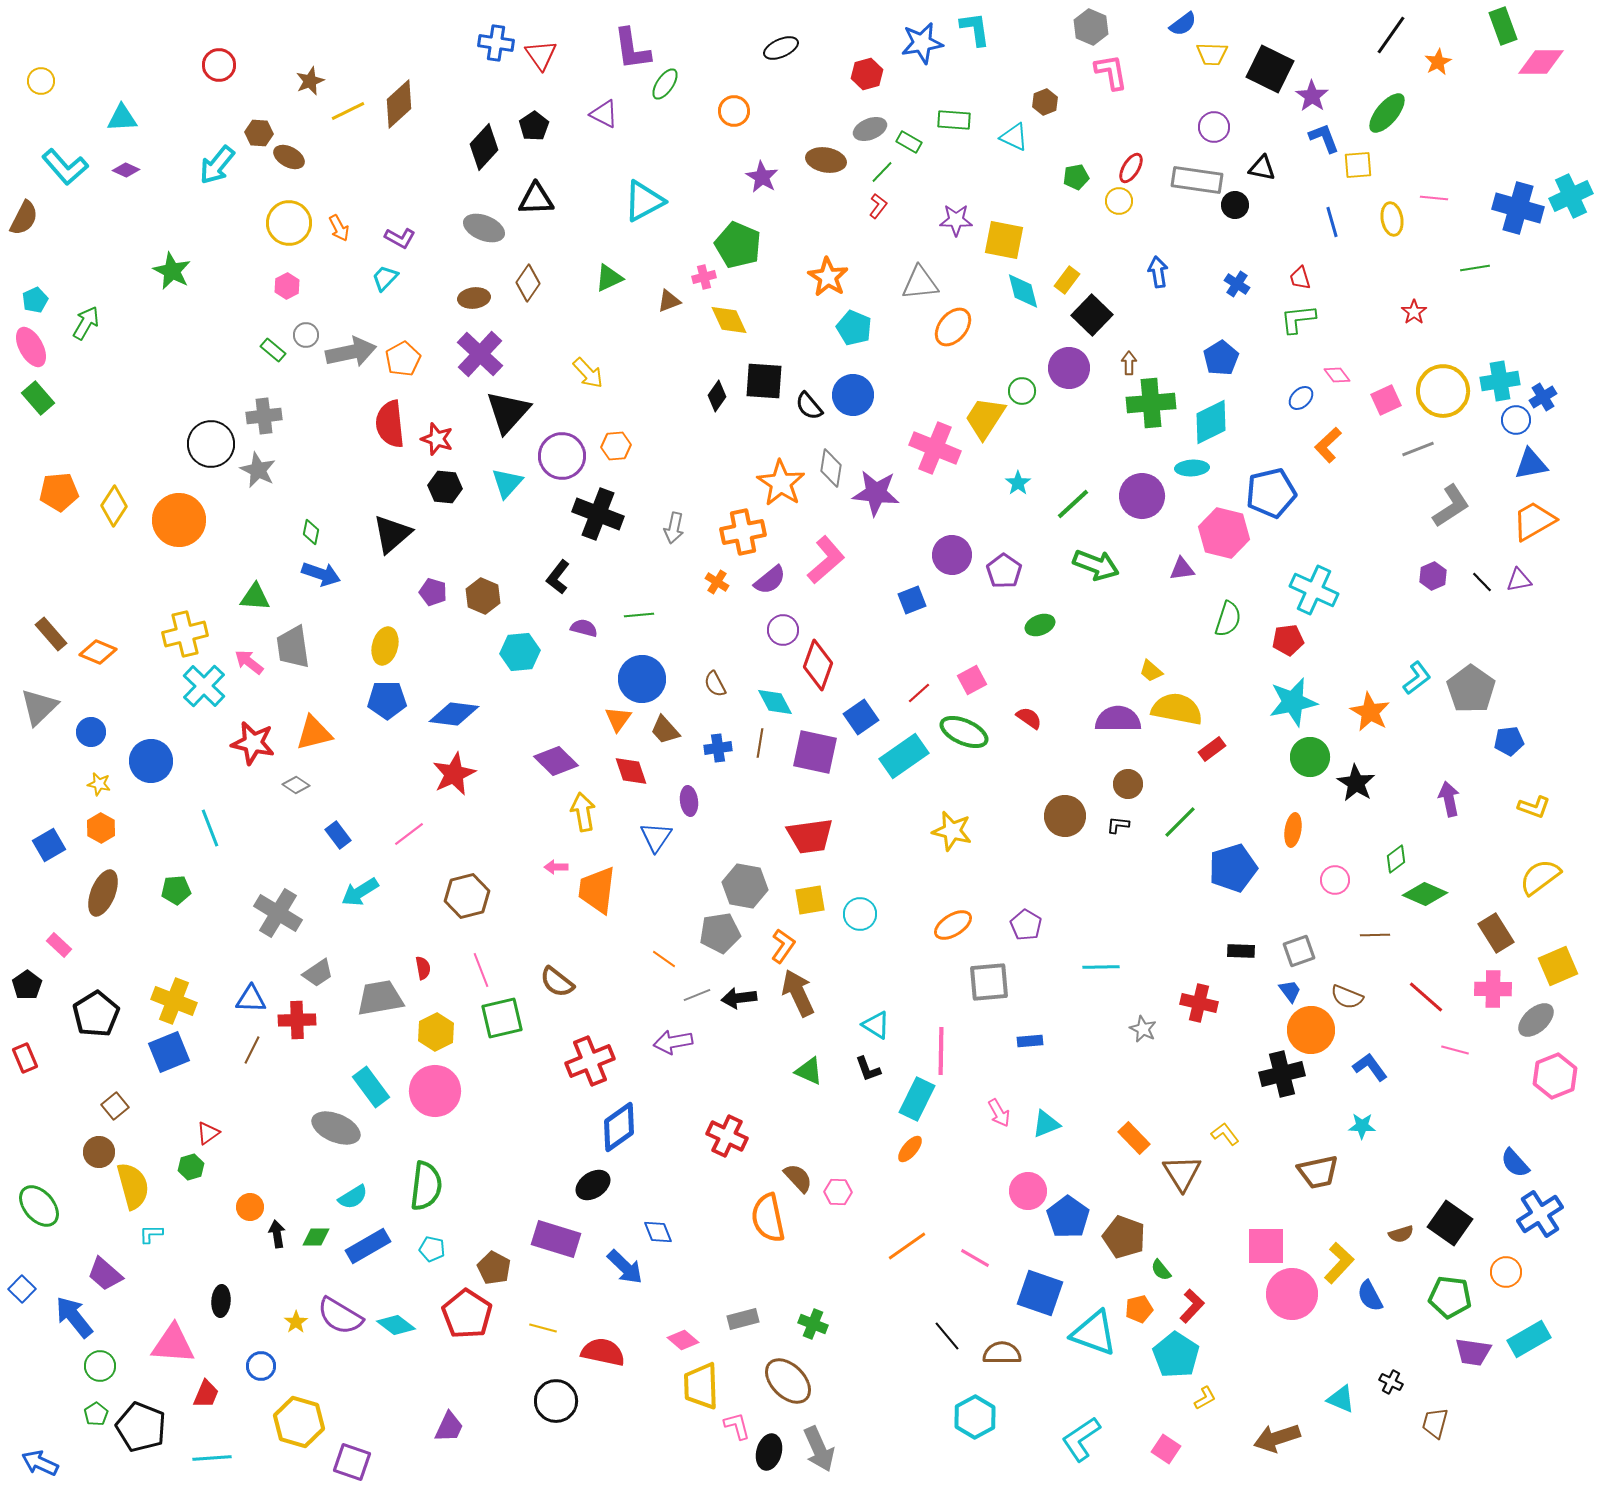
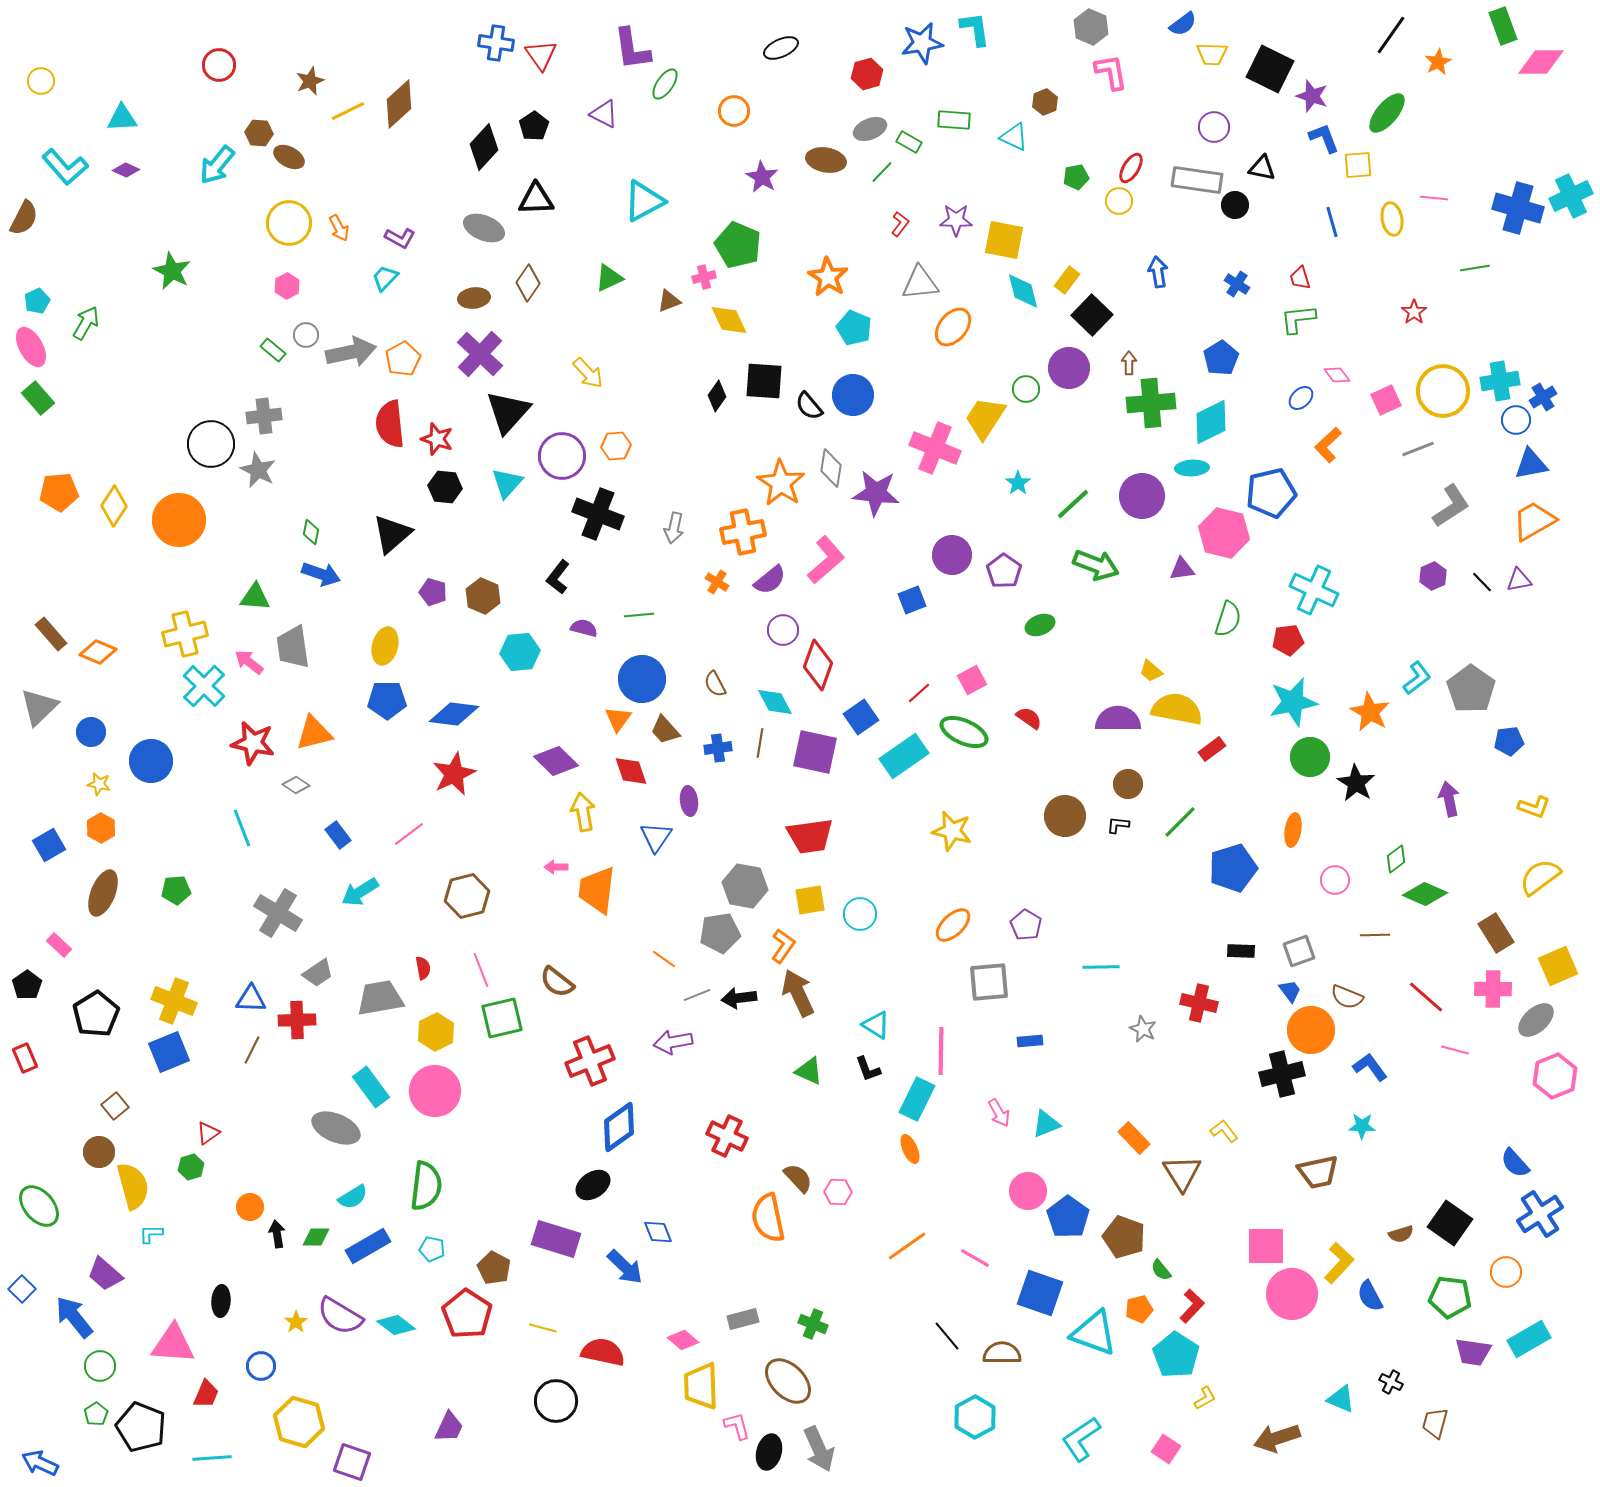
purple star at (1312, 96): rotated 16 degrees counterclockwise
red L-shape at (878, 206): moved 22 px right, 18 px down
cyan pentagon at (35, 300): moved 2 px right, 1 px down
green circle at (1022, 391): moved 4 px right, 2 px up
cyan line at (210, 828): moved 32 px right
orange ellipse at (953, 925): rotated 12 degrees counterclockwise
yellow L-shape at (1225, 1134): moved 1 px left, 3 px up
orange ellipse at (910, 1149): rotated 64 degrees counterclockwise
